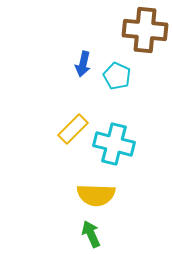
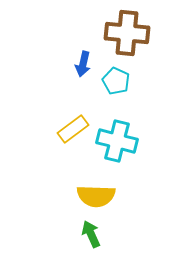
brown cross: moved 18 px left, 3 px down
cyan pentagon: moved 1 px left, 5 px down
yellow rectangle: rotated 8 degrees clockwise
cyan cross: moved 3 px right, 3 px up
yellow semicircle: moved 1 px down
